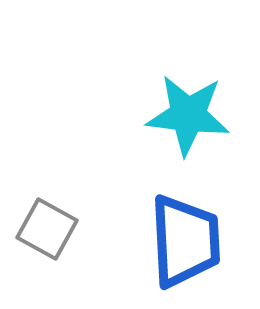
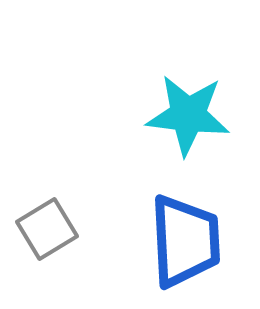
gray square: rotated 30 degrees clockwise
